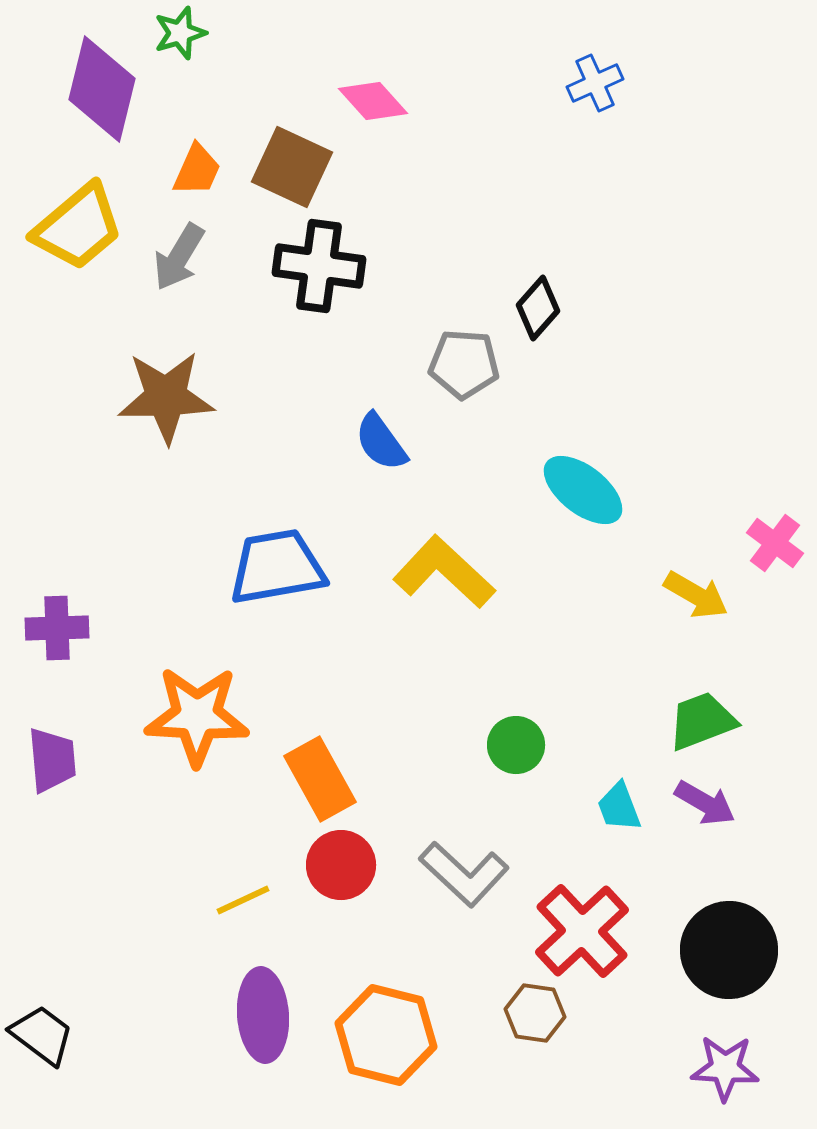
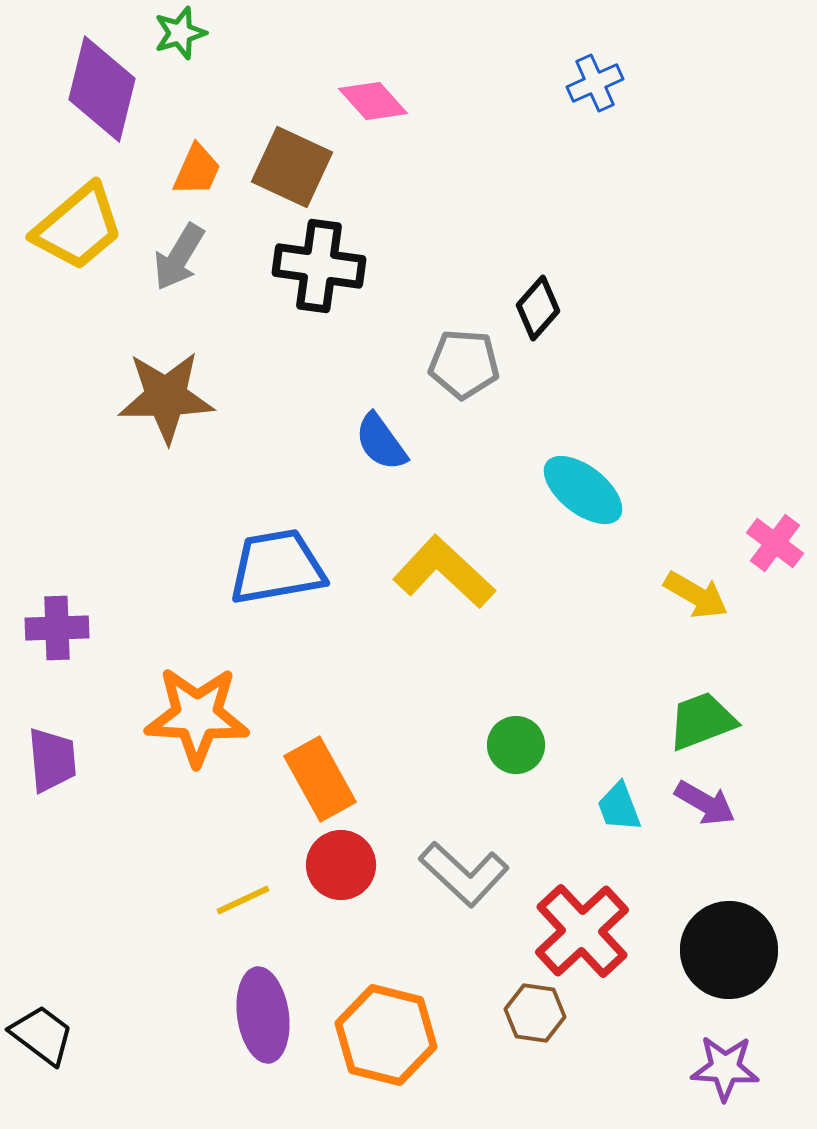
purple ellipse: rotated 4 degrees counterclockwise
